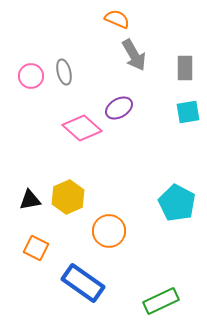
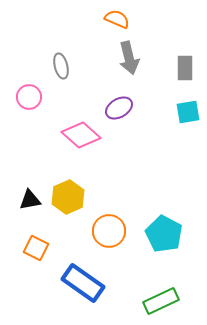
gray arrow: moved 5 px left, 3 px down; rotated 16 degrees clockwise
gray ellipse: moved 3 px left, 6 px up
pink circle: moved 2 px left, 21 px down
pink diamond: moved 1 px left, 7 px down
cyan pentagon: moved 13 px left, 31 px down
